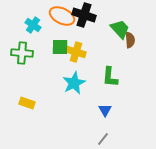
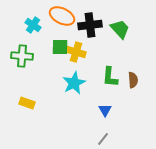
black cross: moved 6 px right, 10 px down; rotated 25 degrees counterclockwise
brown semicircle: moved 3 px right, 40 px down
green cross: moved 3 px down
